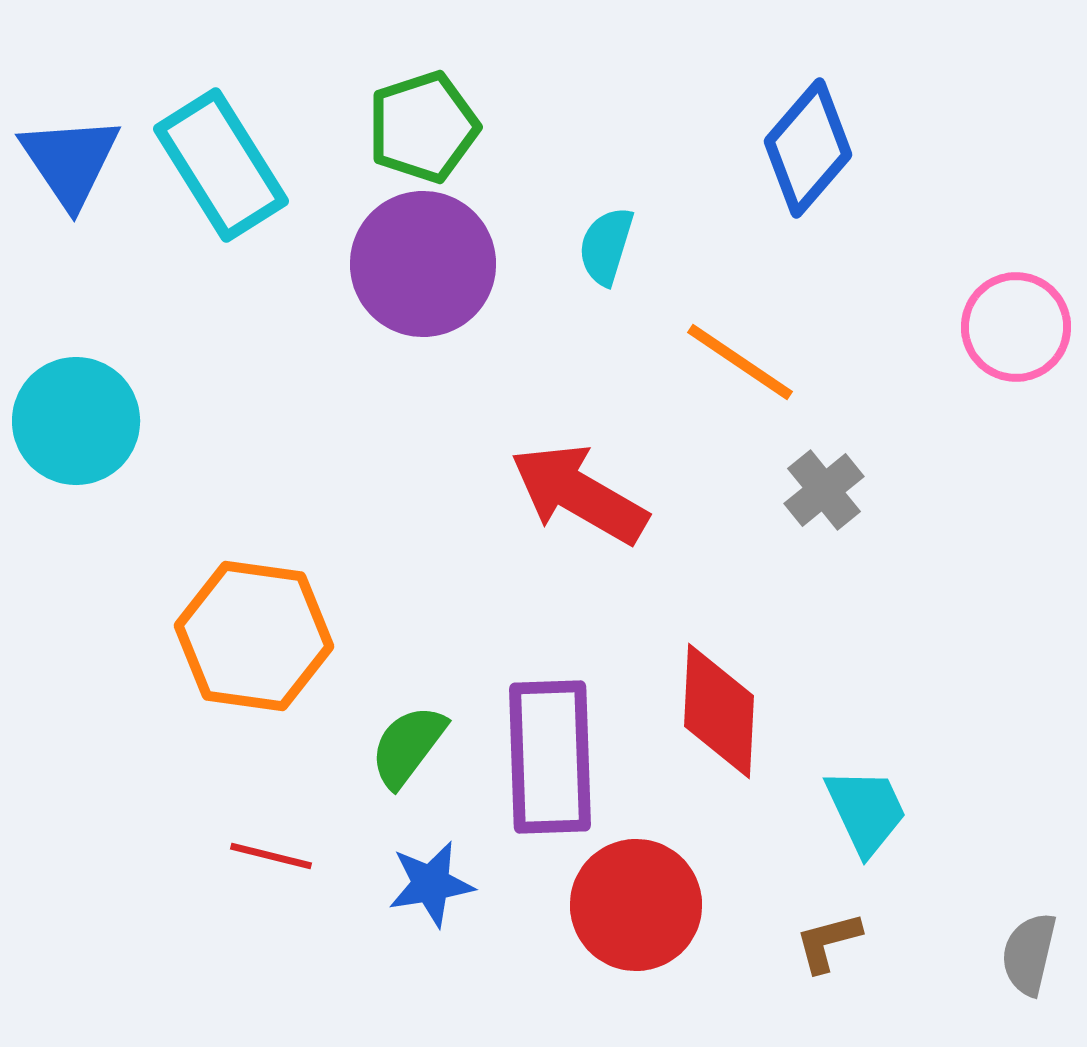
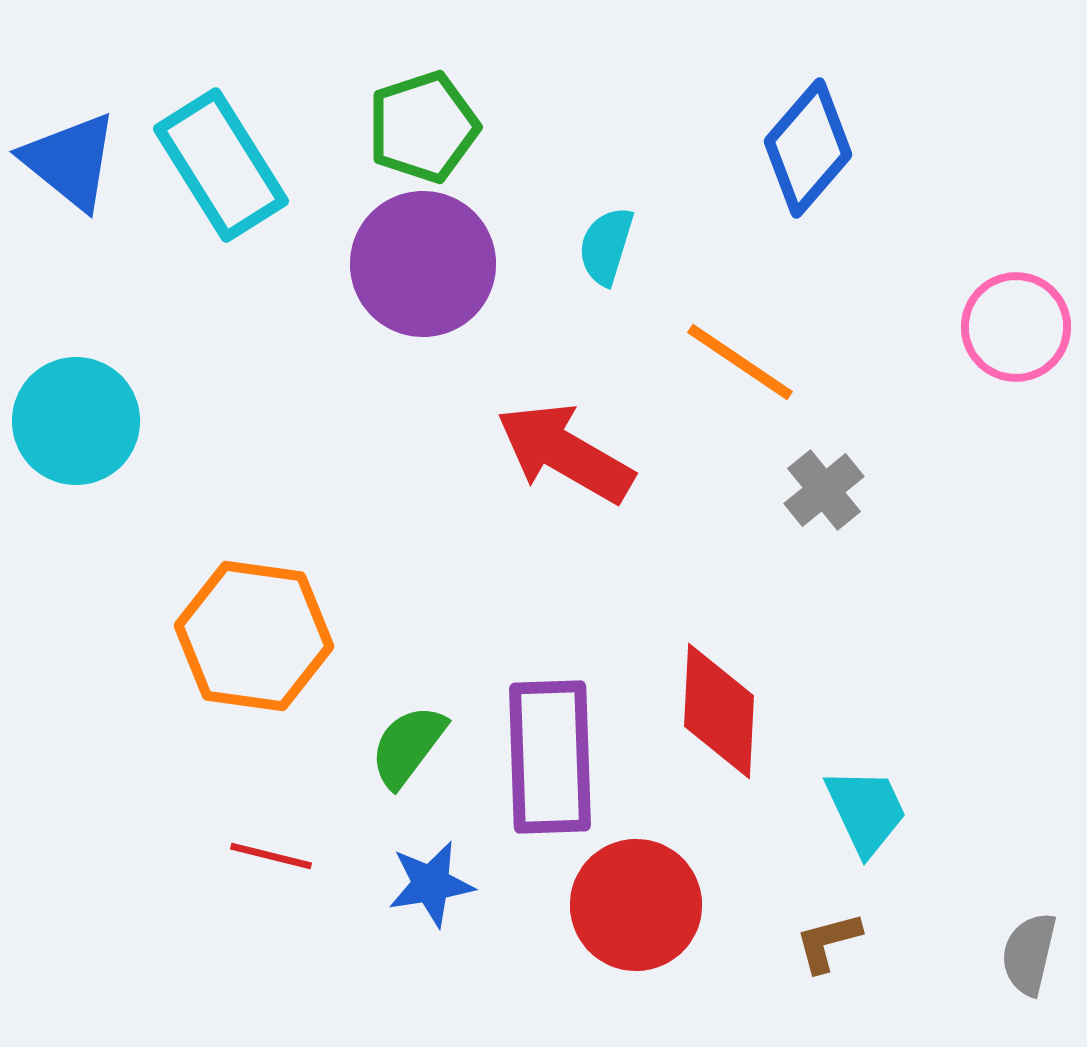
blue triangle: rotated 17 degrees counterclockwise
red arrow: moved 14 px left, 41 px up
